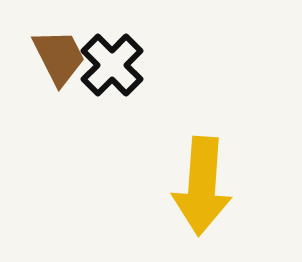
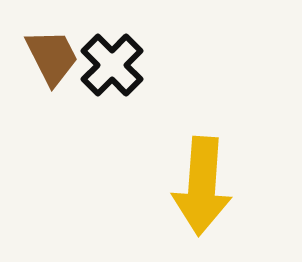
brown trapezoid: moved 7 px left
